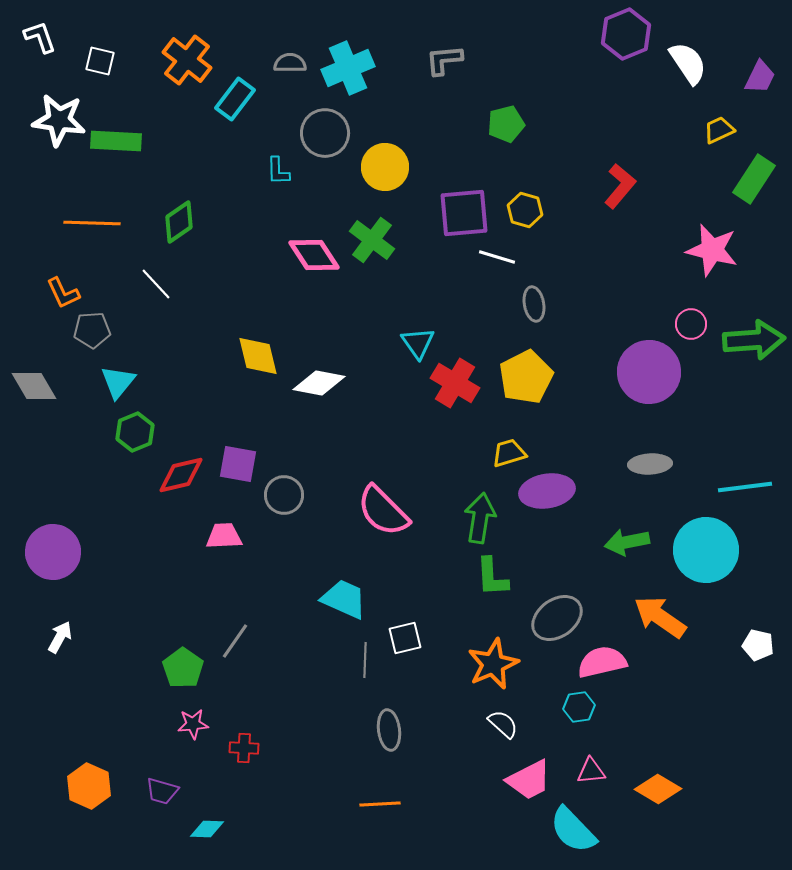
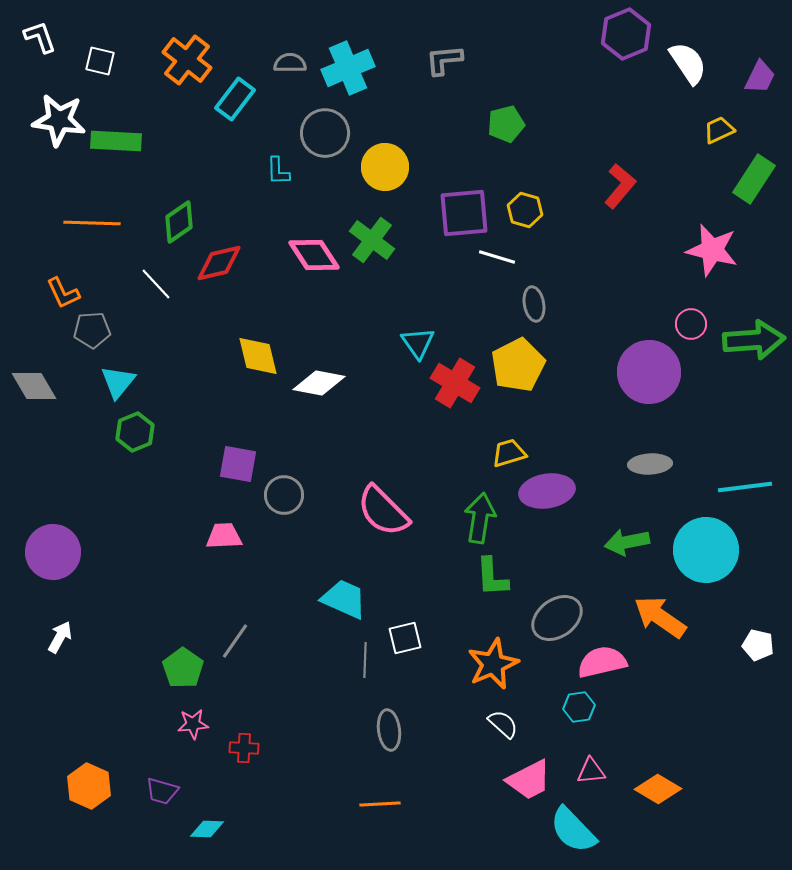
yellow pentagon at (526, 377): moved 8 px left, 12 px up
red diamond at (181, 475): moved 38 px right, 212 px up
